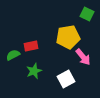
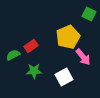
green square: moved 2 px right
yellow pentagon: rotated 15 degrees counterclockwise
red rectangle: rotated 24 degrees counterclockwise
green star: rotated 21 degrees clockwise
white square: moved 2 px left, 2 px up
